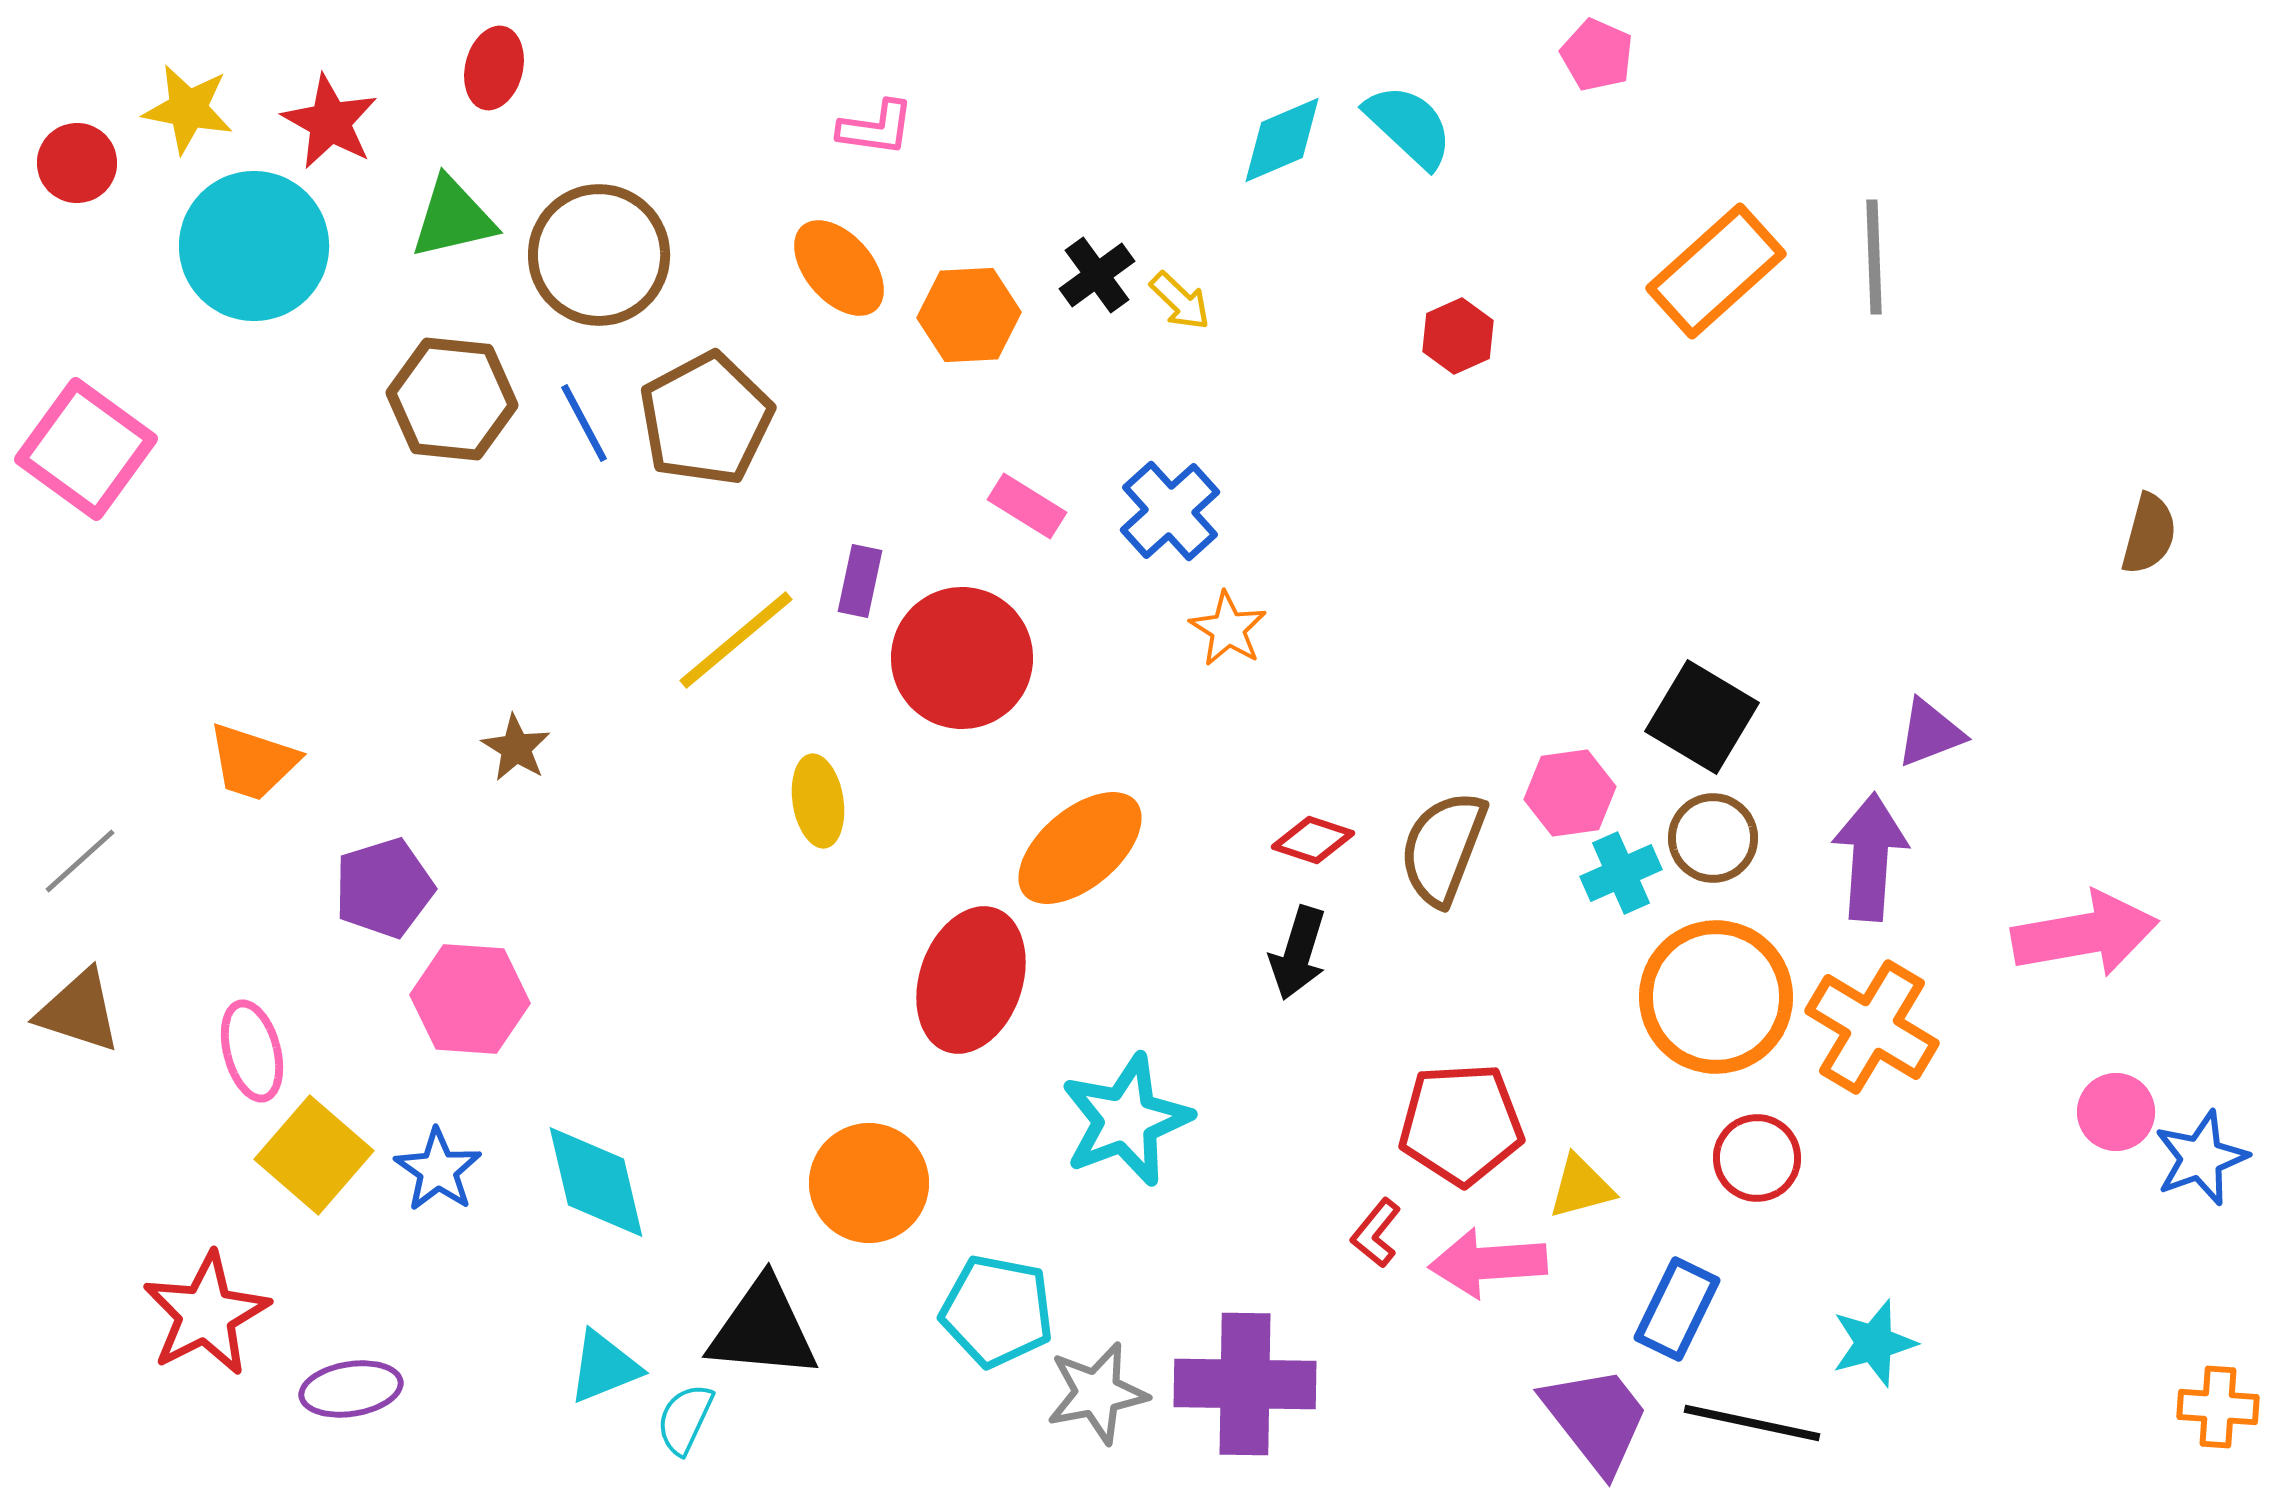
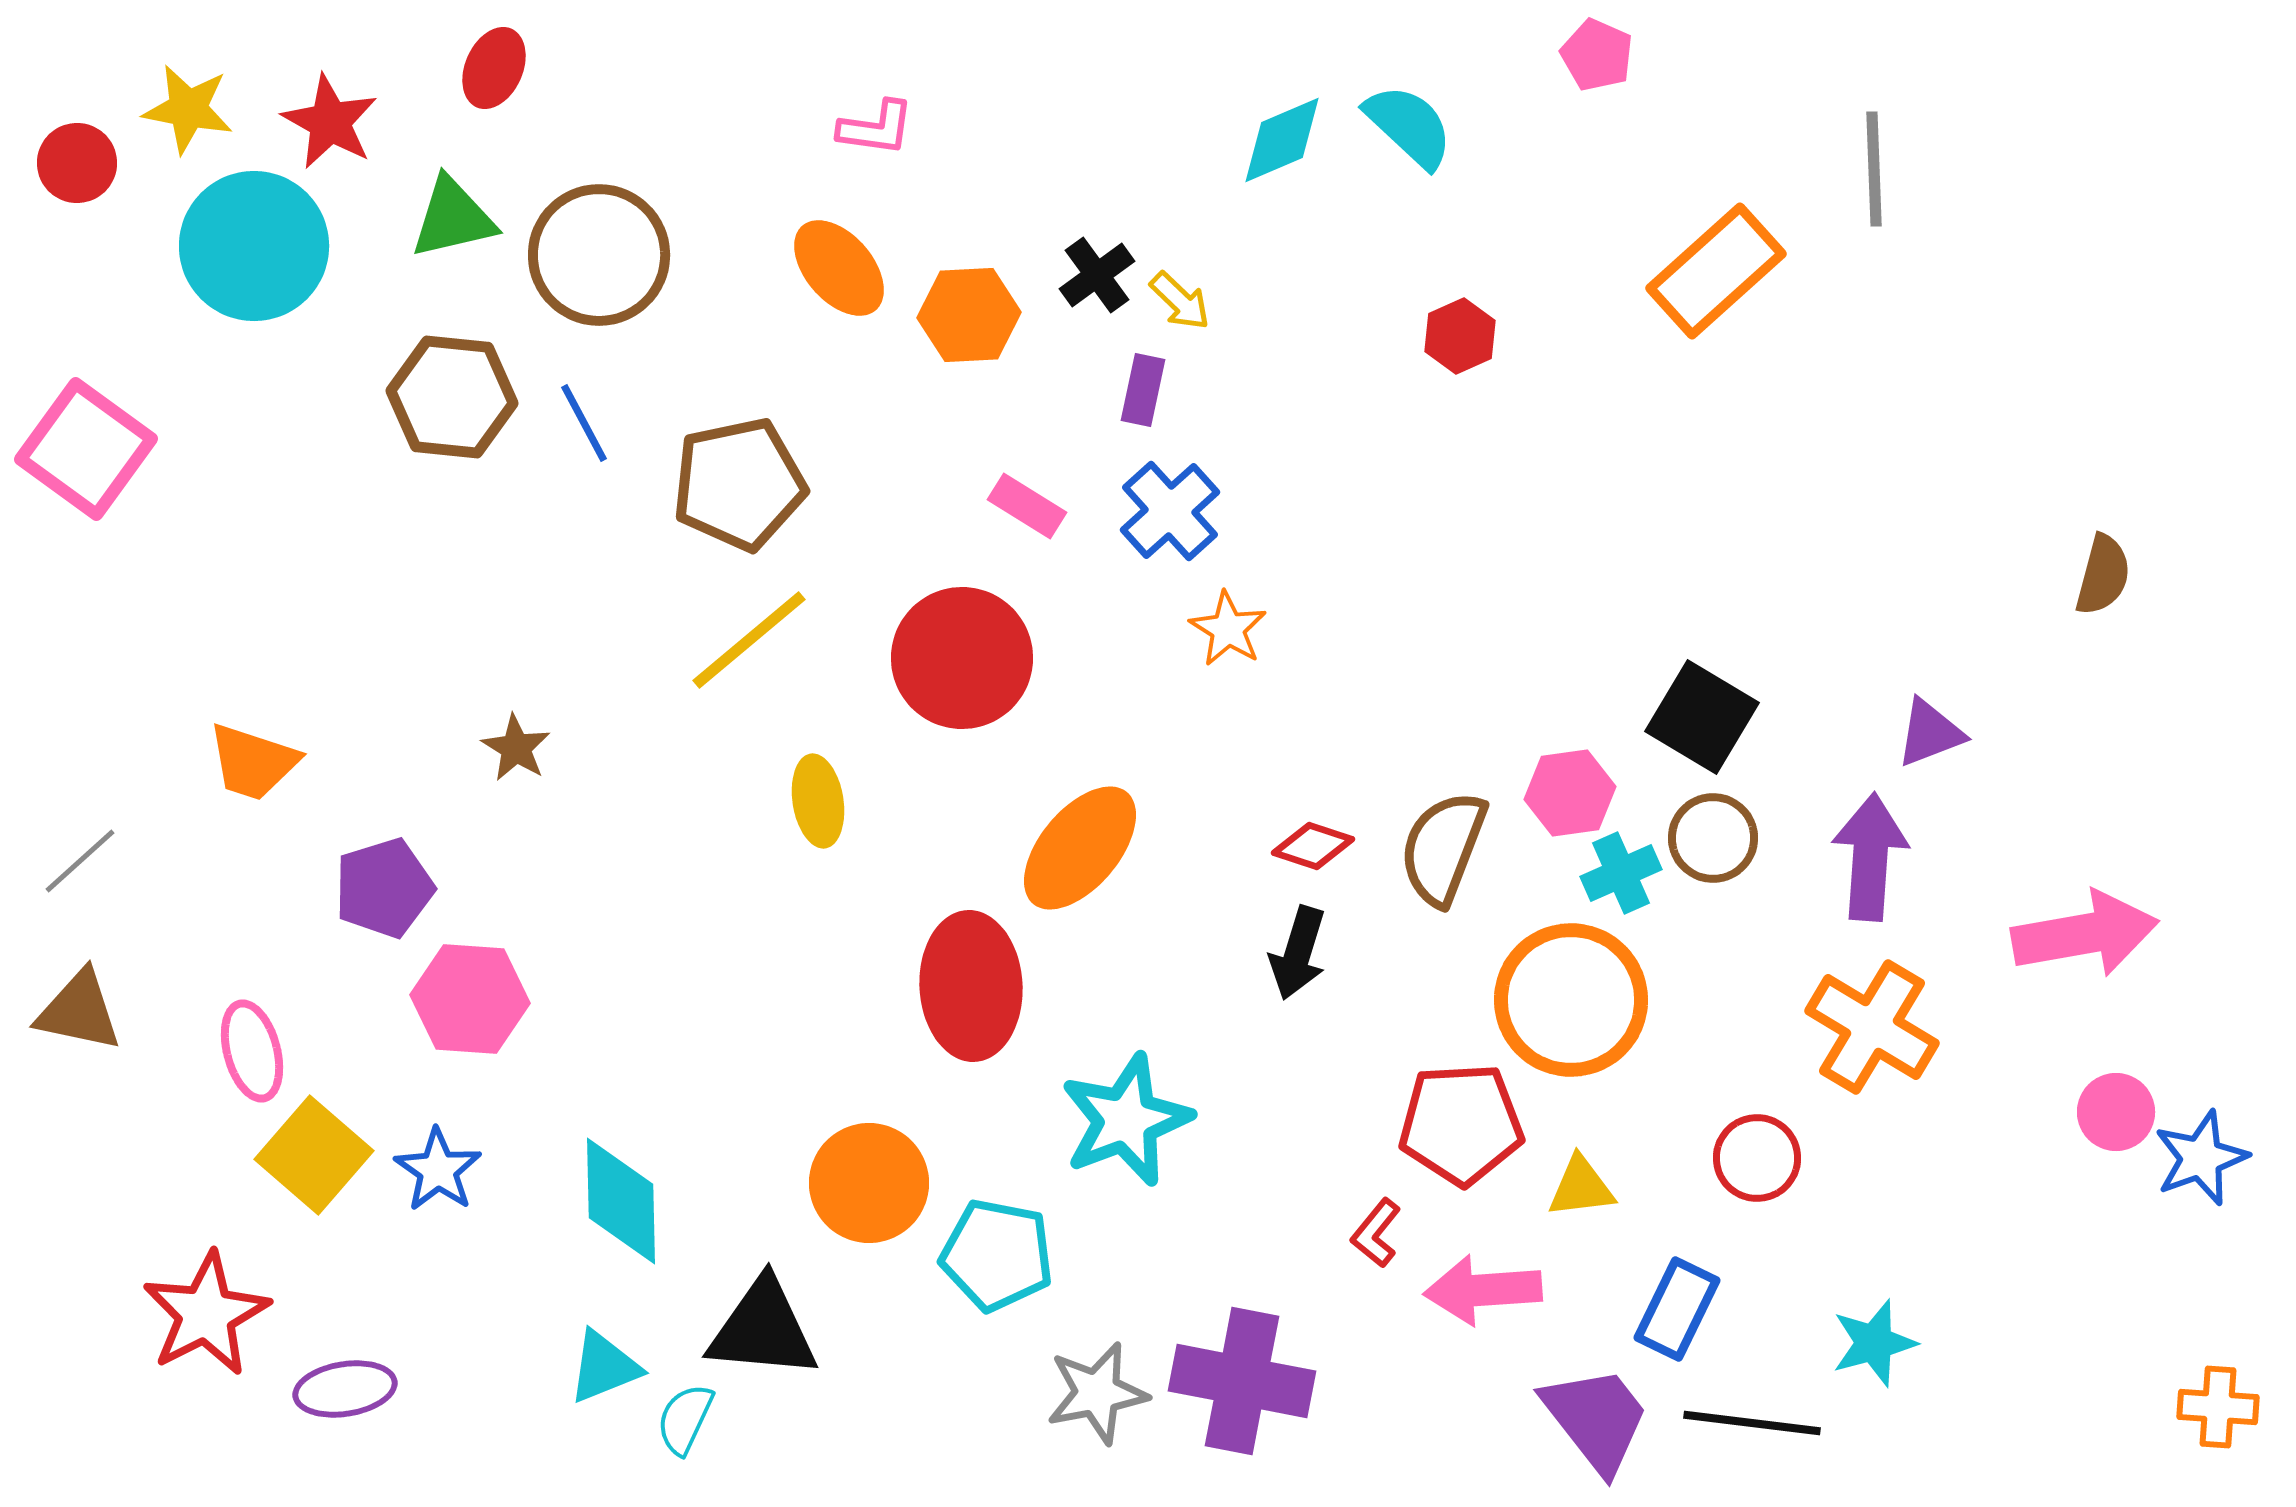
red ellipse at (494, 68): rotated 10 degrees clockwise
gray line at (1874, 257): moved 88 px up
red hexagon at (1458, 336): moved 2 px right
brown hexagon at (452, 399): moved 2 px up
brown pentagon at (706, 419): moved 33 px right, 65 px down; rotated 16 degrees clockwise
brown semicircle at (2149, 534): moved 46 px left, 41 px down
purple rectangle at (860, 581): moved 283 px right, 191 px up
yellow line at (736, 640): moved 13 px right
red diamond at (1313, 840): moved 6 px down
orange ellipse at (1080, 848): rotated 10 degrees counterclockwise
red ellipse at (971, 980): moved 6 px down; rotated 22 degrees counterclockwise
orange circle at (1716, 997): moved 145 px left, 3 px down
brown triangle at (79, 1011): rotated 6 degrees counterclockwise
cyan diamond at (596, 1182): moved 25 px right, 19 px down; rotated 12 degrees clockwise
yellow triangle at (1581, 1187): rotated 8 degrees clockwise
pink arrow at (1488, 1263): moved 5 px left, 27 px down
cyan pentagon at (997, 1311): moved 56 px up
purple cross at (1245, 1384): moved 3 px left, 3 px up; rotated 10 degrees clockwise
purple ellipse at (351, 1389): moved 6 px left
black line at (1752, 1423): rotated 5 degrees counterclockwise
